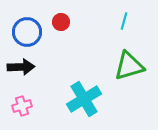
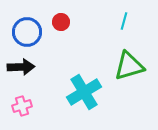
cyan cross: moved 7 px up
